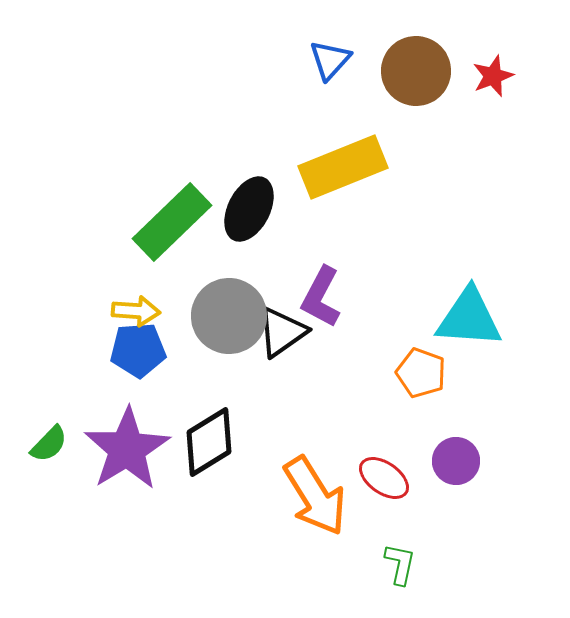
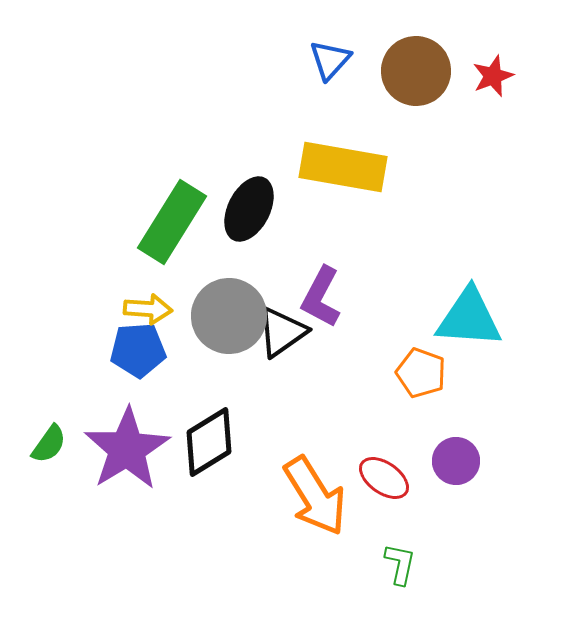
yellow rectangle: rotated 32 degrees clockwise
green rectangle: rotated 14 degrees counterclockwise
yellow arrow: moved 12 px right, 2 px up
green semicircle: rotated 9 degrees counterclockwise
